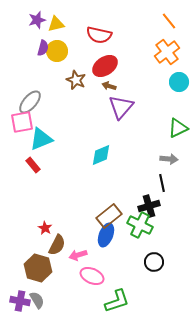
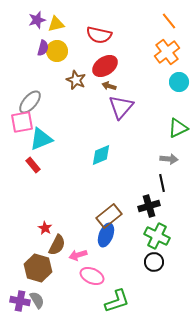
green cross: moved 17 px right, 11 px down
